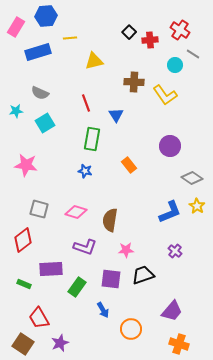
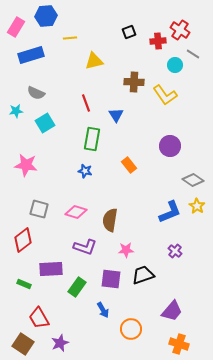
black square at (129, 32): rotated 24 degrees clockwise
red cross at (150, 40): moved 8 px right, 1 px down
blue rectangle at (38, 52): moved 7 px left, 3 px down
gray semicircle at (40, 93): moved 4 px left
gray diamond at (192, 178): moved 1 px right, 2 px down
